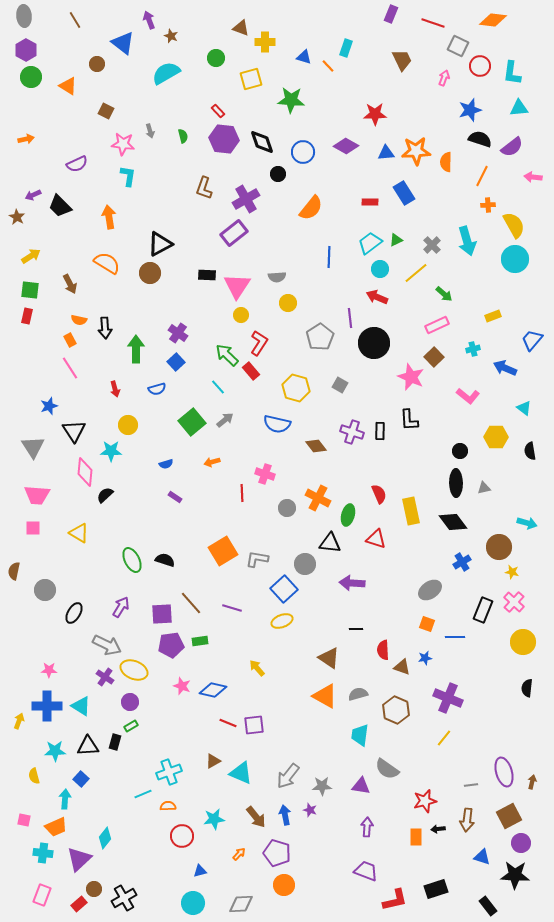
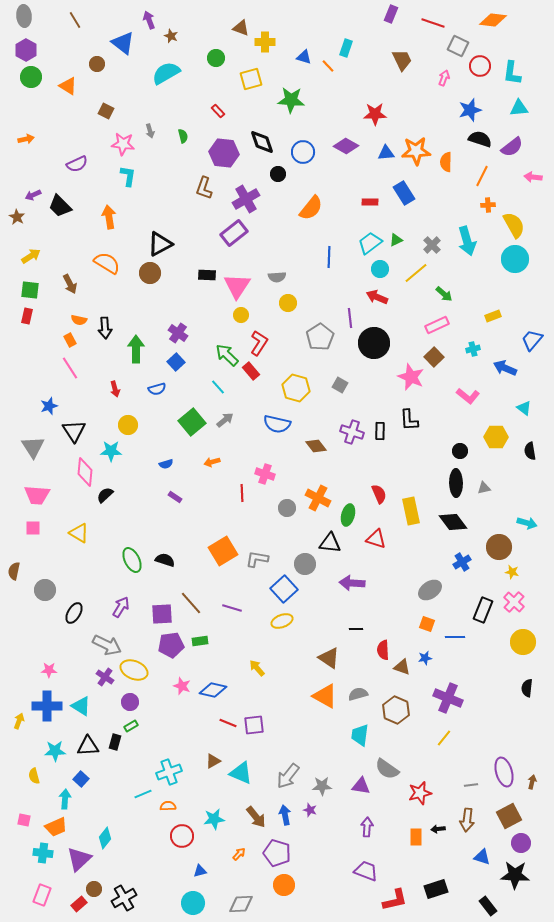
purple hexagon at (224, 139): moved 14 px down
red star at (425, 801): moved 5 px left, 8 px up
